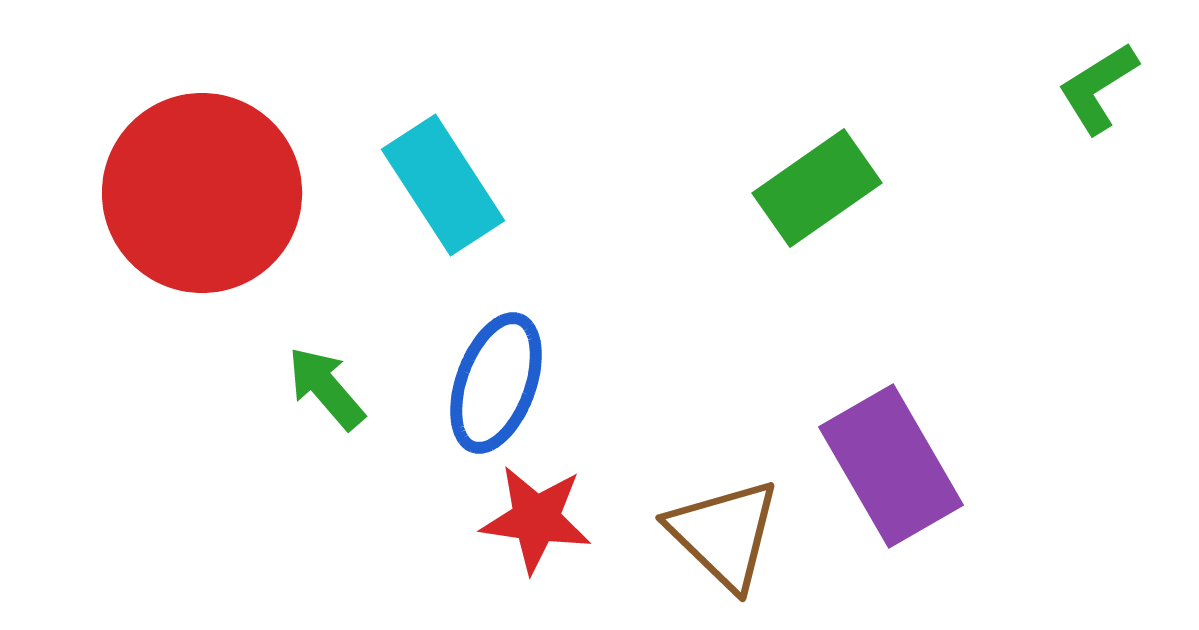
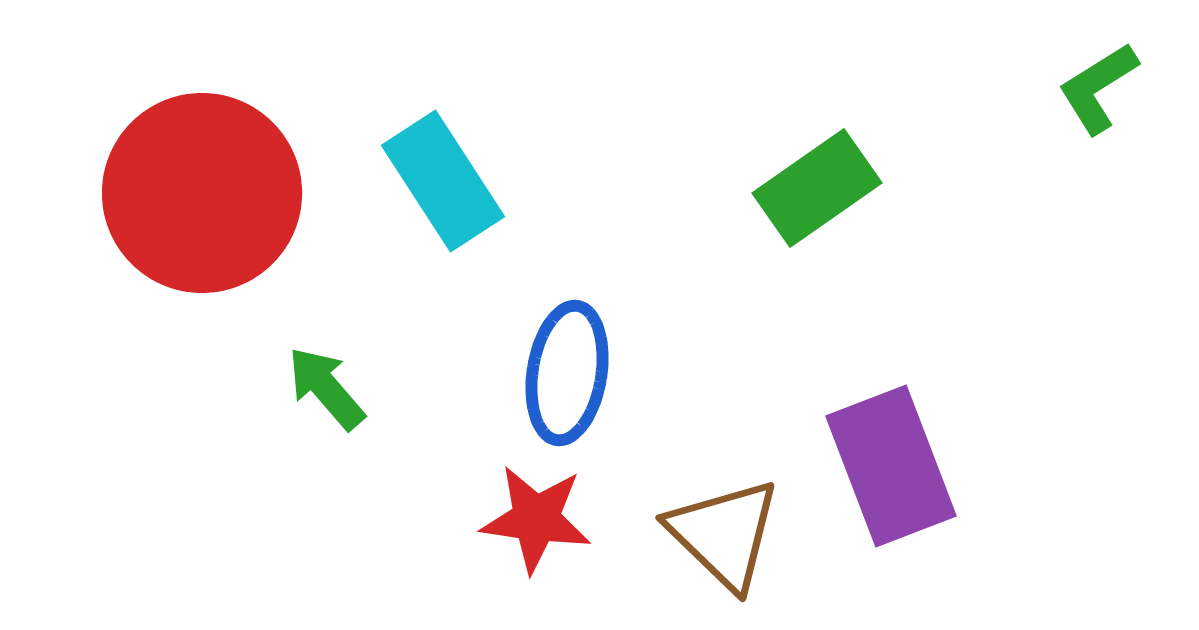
cyan rectangle: moved 4 px up
blue ellipse: moved 71 px right, 10 px up; rotated 11 degrees counterclockwise
purple rectangle: rotated 9 degrees clockwise
